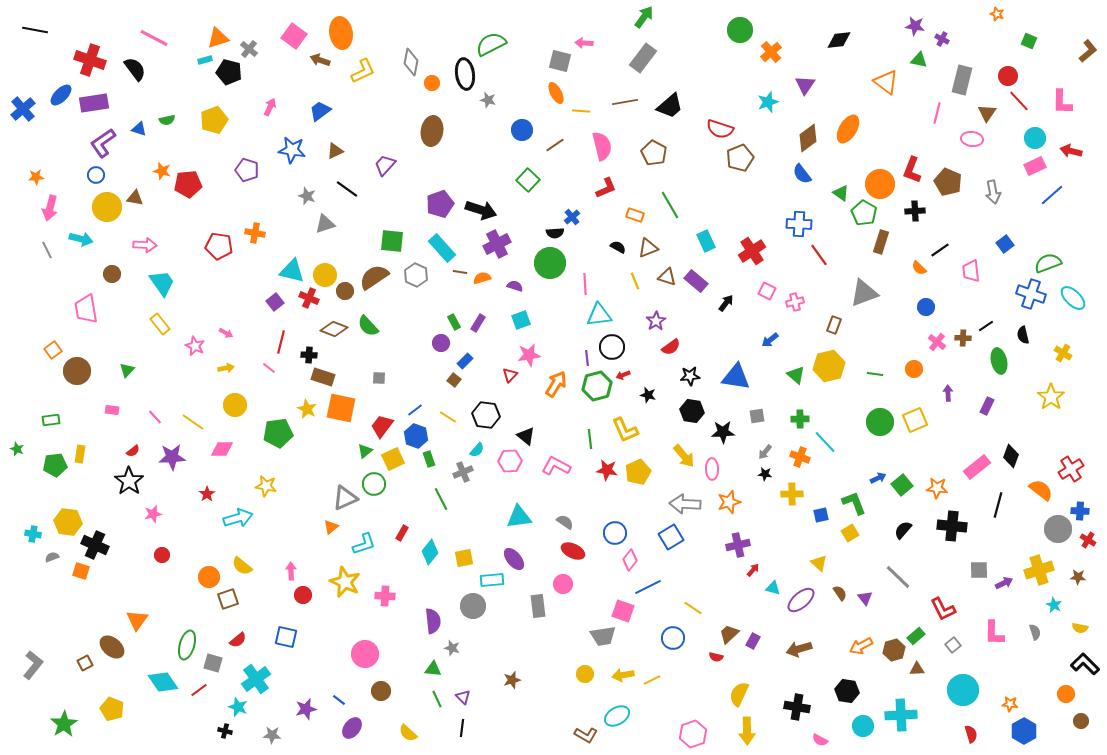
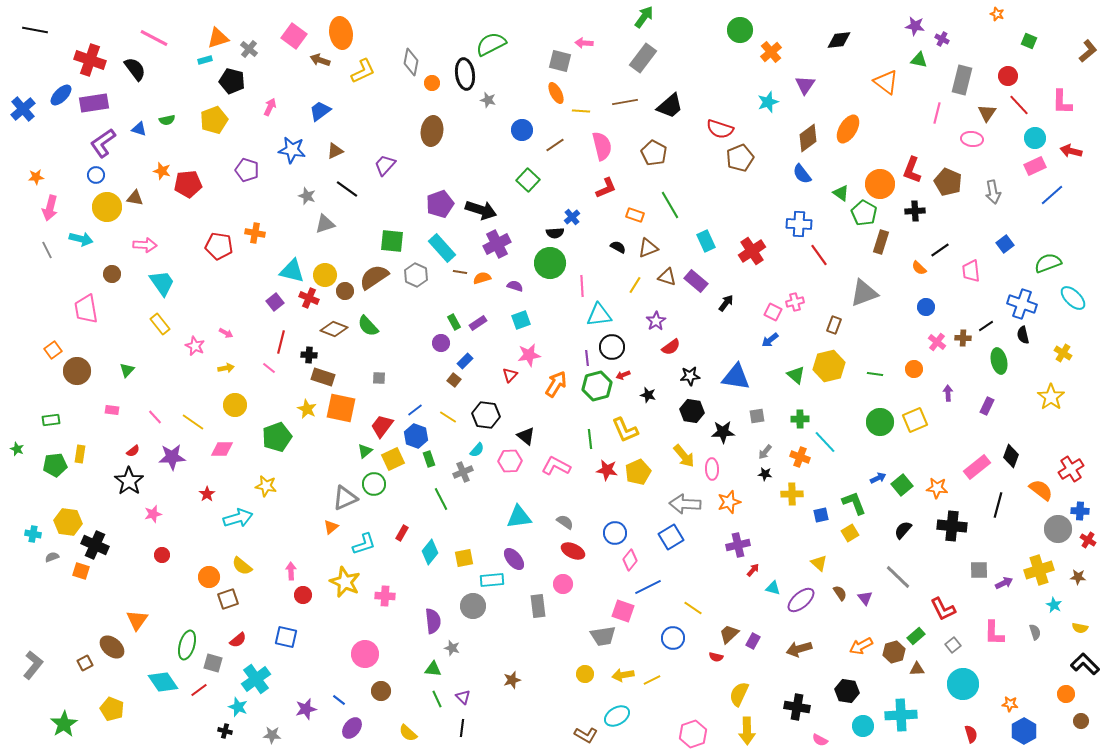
black pentagon at (229, 72): moved 3 px right, 9 px down
red line at (1019, 101): moved 4 px down
yellow line at (635, 281): moved 4 px down; rotated 54 degrees clockwise
pink line at (585, 284): moved 3 px left, 2 px down
pink square at (767, 291): moved 6 px right, 21 px down
blue cross at (1031, 294): moved 9 px left, 10 px down
purple rectangle at (478, 323): rotated 24 degrees clockwise
green pentagon at (278, 433): moved 1 px left, 4 px down; rotated 12 degrees counterclockwise
brown hexagon at (894, 650): moved 2 px down
cyan circle at (963, 690): moved 6 px up
